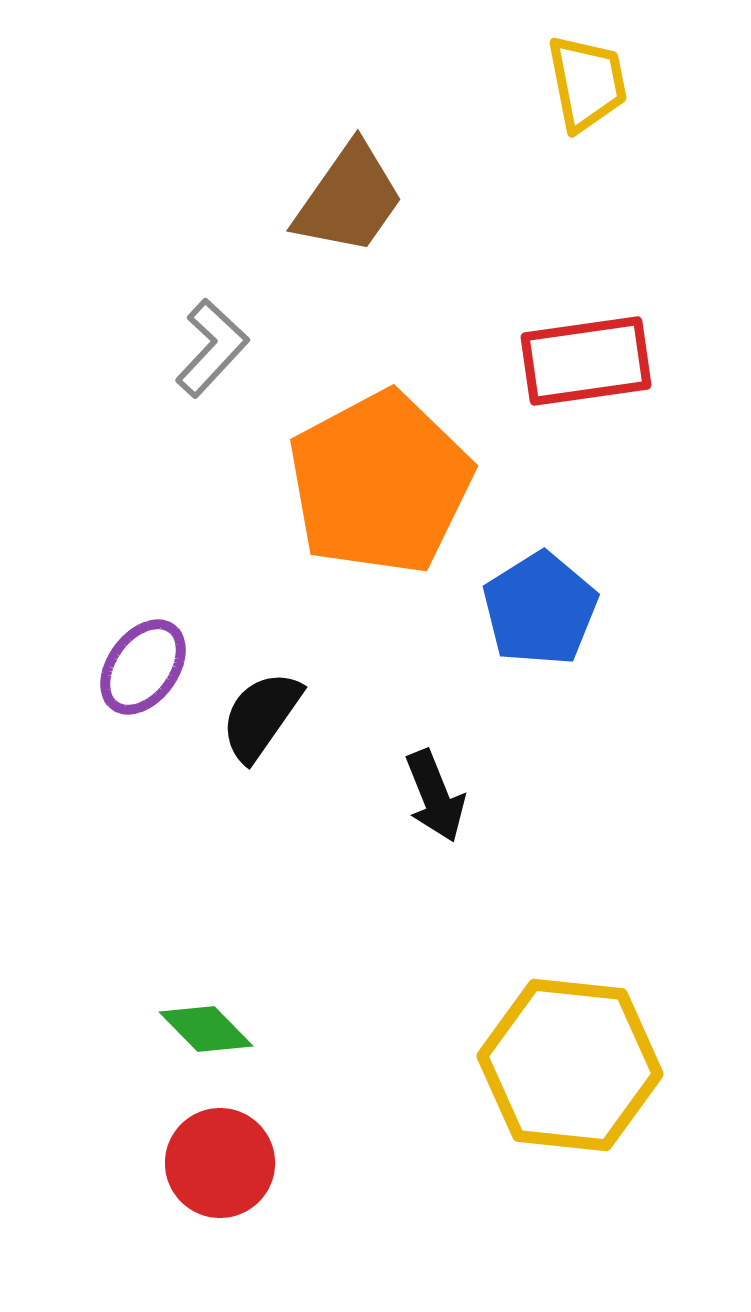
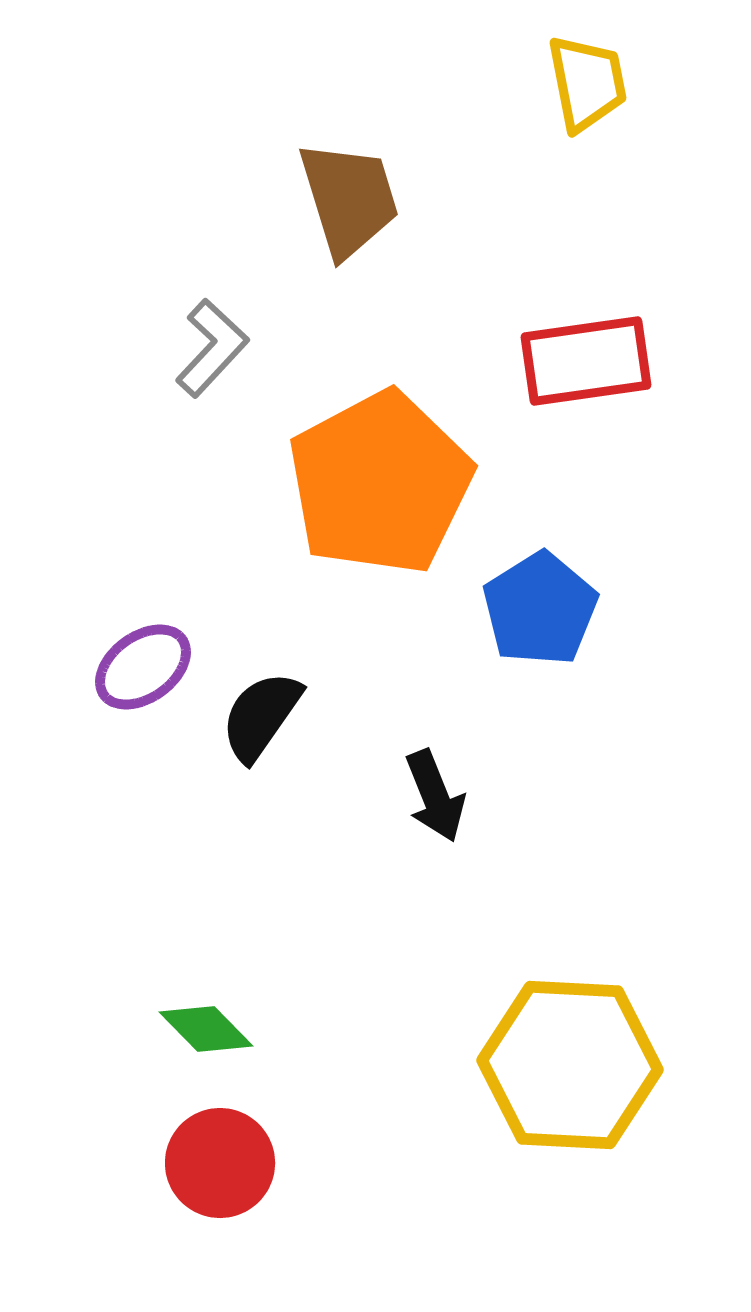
brown trapezoid: rotated 52 degrees counterclockwise
purple ellipse: rotated 18 degrees clockwise
yellow hexagon: rotated 3 degrees counterclockwise
